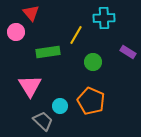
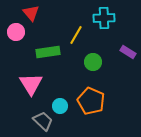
pink triangle: moved 1 px right, 2 px up
